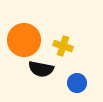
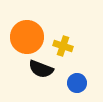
orange circle: moved 3 px right, 3 px up
black semicircle: rotated 10 degrees clockwise
